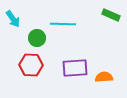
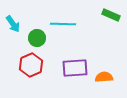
cyan arrow: moved 5 px down
red hexagon: rotated 25 degrees counterclockwise
